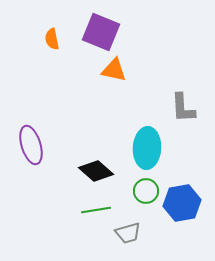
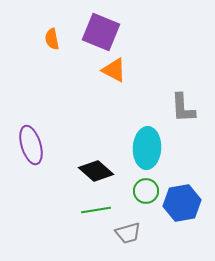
orange triangle: rotated 16 degrees clockwise
